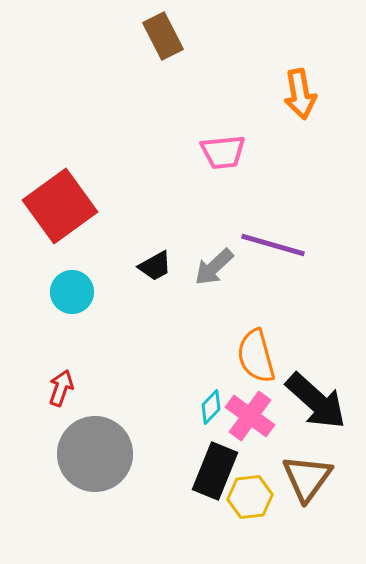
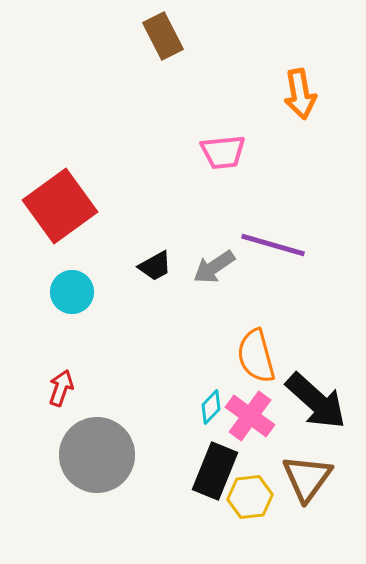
gray arrow: rotated 9 degrees clockwise
gray circle: moved 2 px right, 1 px down
